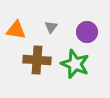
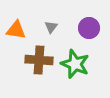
purple circle: moved 2 px right, 4 px up
brown cross: moved 2 px right
